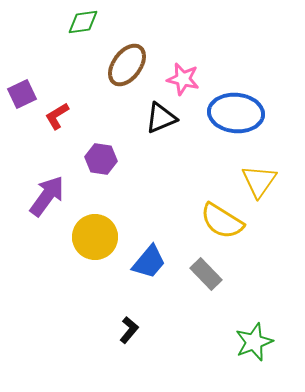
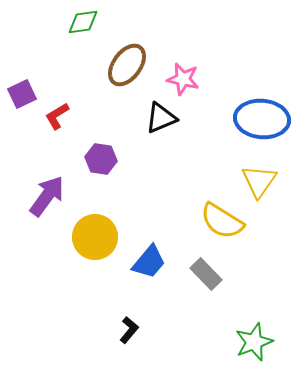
blue ellipse: moved 26 px right, 6 px down
